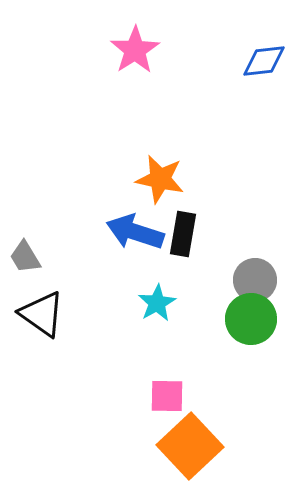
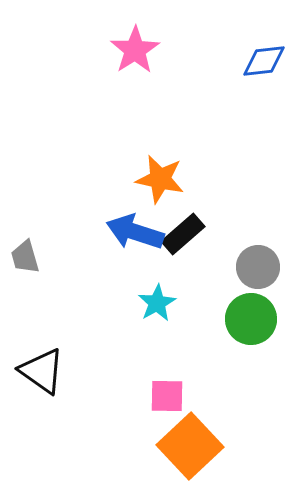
black rectangle: rotated 39 degrees clockwise
gray trapezoid: rotated 15 degrees clockwise
gray circle: moved 3 px right, 13 px up
black triangle: moved 57 px down
